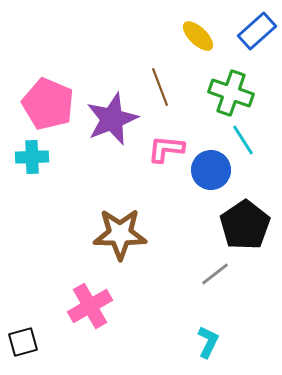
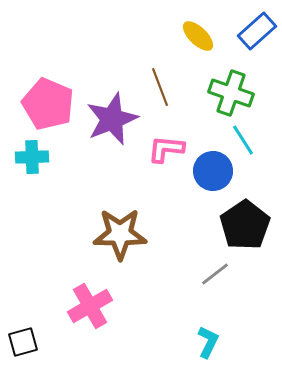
blue circle: moved 2 px right, 1 px down
